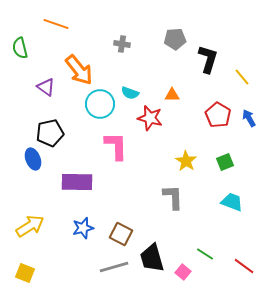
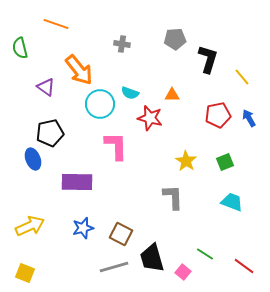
red pentagon: rotated 30 degrees clockwise
yellow arrow: rotated 8 degrees clockwise
